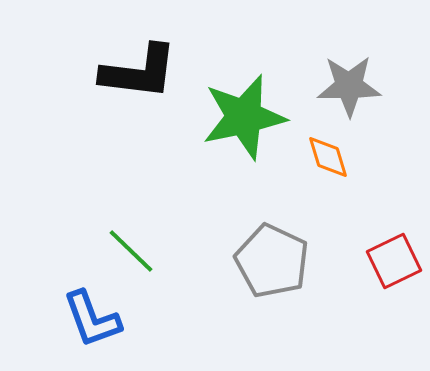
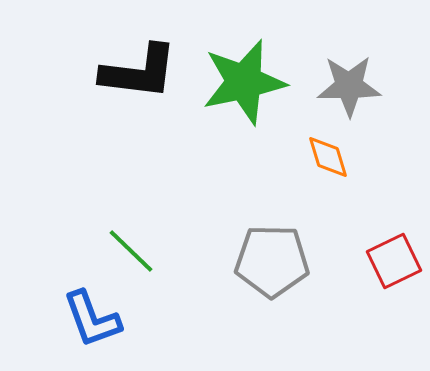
green star: moved 35 px up
gray pentagon: rotated 24 degrees counterclockwise
